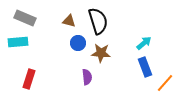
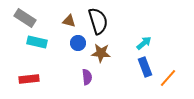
gray rectangle: rotated 10 degrees clockwise
cyan rectangle: moved 19 px right; rotated 18 degrees clockwise
red rectangle: rotated 66 degrees clockwise
orange line: moved 3 px right, 5 px up
